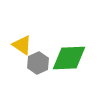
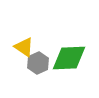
yellow triangle: moved 2 px right, 2 px down
